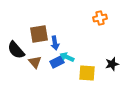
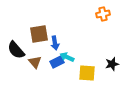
orange cross: moved 3 px right, 4 px up
